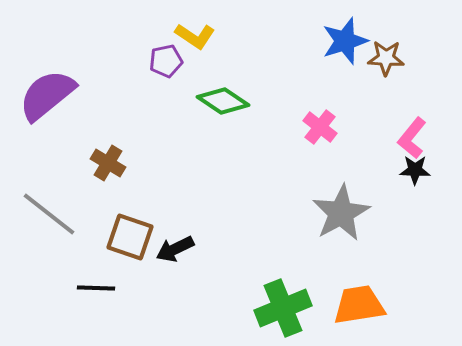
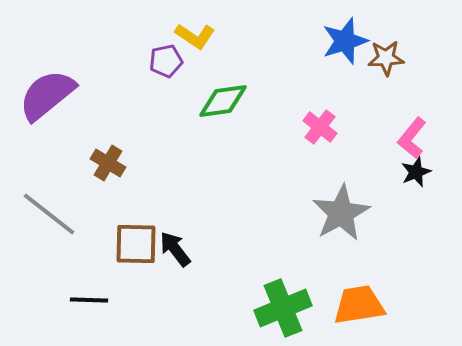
brown star: rotated 6 degrees counterclockwise
green diamond: rotated 42 degrees counterclockwise
black star: moved 1 px right, 2 px down; rotated 24 degrees counterclockwise
brown square: moved 6 px right, 7 px down; rotated 18 degrees counterclockwise
black arrow: rotated 78 degrees clockwise
black line: moved 7 px left, 12 px down
